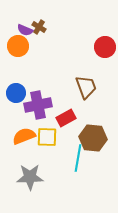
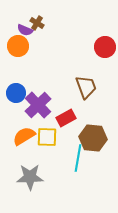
brown cross: moved 2 px left, 4 px up
purple cross: rotated 32 degrees counterclockwise
orange semicircle: rotated 10 degrees counterclockwise
